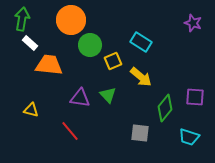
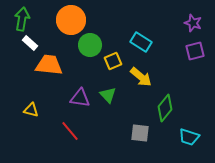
purple square: moved 46 px up; rotated 18 degrees counterclockwise
